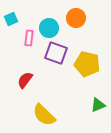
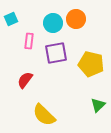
orange circle: moved 1 px down
cyan circle: moved 4 px right, 5 px up
pink rectangle: moved 3 px down
purple square: rotated 30 degrees counterclockwise
yellow pentagon: moved 4 px right
green triangle: rotated 21 degrees counterclockwise
